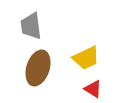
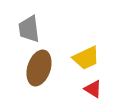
gray trapezoid: moved 2 px left, 3 px down
brown ellipse: moved 1 px right
